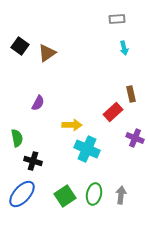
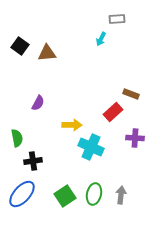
cyan arrow: moved 23 px left, 9 px up; rotated 40 degrees clockwise
brown triangle: rotated 30 degrees clockwise
brown rectangle: rotated 56 degrees counterclockwise
purple cross: rotated 18 degrees counterclockwise
cyan cross: moved 4 px right, 2 px up
black cross: rotated 24 degrees counterclockwise
